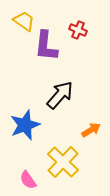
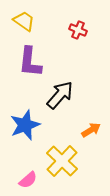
purple L-shape: moved 16 px left, 16 px down
yellow cross: moved 1 px left, 1 px up
pink semicircle: rotated 96 degrees counterclockwise
